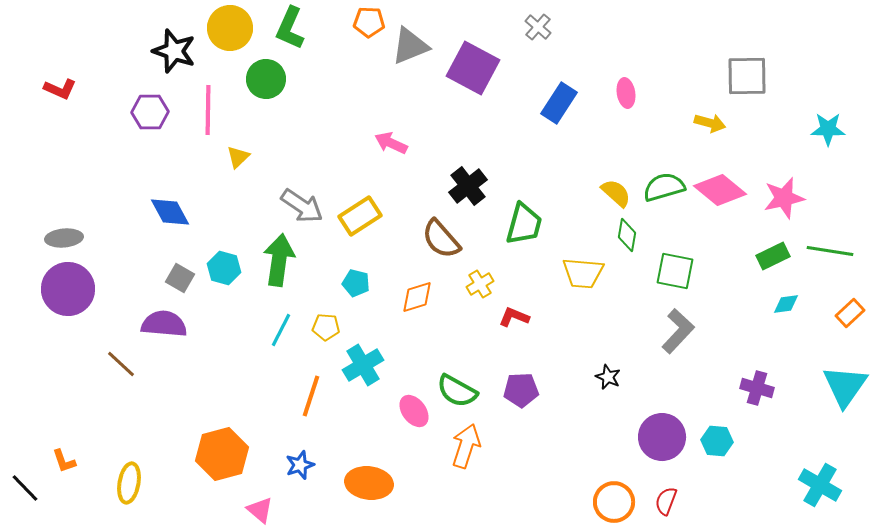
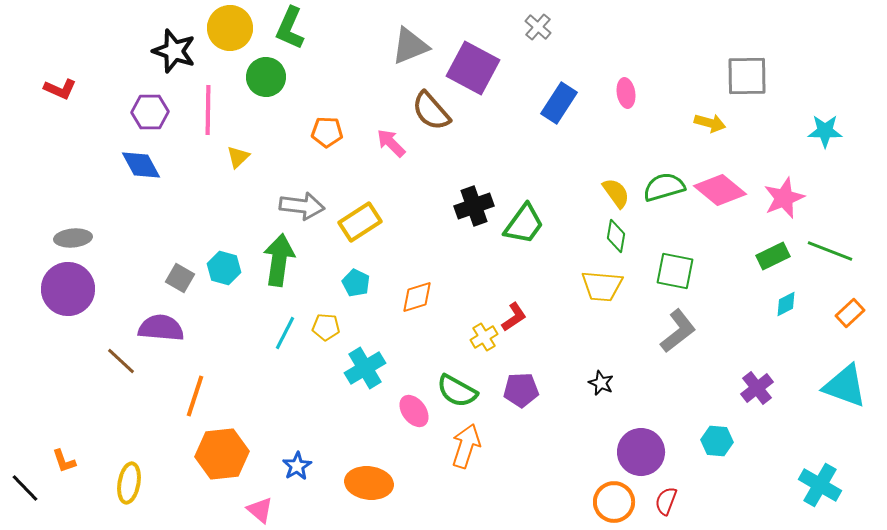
orange pentagon at (369, 22): moved 42 px left, 110 px down
green circle at (266, 79): moved 2 px up
cyan star at (828, 129): moved 3 px left, 2 px down
pink arrow at (391, 143): rotated 20 degrees clockwise
black cross at (468, 186): moved 6 px right, 20 px down; rotated 18 degrees clockwise
yellow semicircle at (616, 193): rotated 12 degrees clockwise
pink star at (784, 198): rotated 9 degrees counterclockwise
gray arrow at (302, 206): rotated 27 degrees counterclockwise
blue diamond at (170, 212): moved 29 px left, 47 px up
yellow rectangle at (360, 216): moved 6 px down
green trapezoid at (524, 224): rotated 21 degrees clockwise
green diamond at (627, 235): moved 11 px left, 1 px down
gray ellipse at (64, 238): moved 9 px right
brown semicircle at (441, 239): moved 10 px left, 128 px up
green line at (830, 251): rotated 12 degrees clockwise
yellow trapezoid at (583, 273): moved 19 px right, 13 px down
cyan pentagon at (356, 283): rotated 12 degrees clockwise
yellow cross at (480, 284): moved 4 px right, 53 px down
cyan diamond at (786, 304): rotated 20 degrees counterclockwise
red L-shape at (514, 317): rotated 124 degrees clockwise
purple semicircle at (164, 324): moved 3 px left, 4 px down
cyan line at (281, 330): moved 4 px right, 3 px down
gray L-shape at (678, 331): rotated 9 degrees clockwise
brown line at (121, 364): moved 3 px up
cyan cross at (363, 365): moved 2 px right, 3 px down
black star at (608, 377): moved 7 px left, 6 px down
cyan triangle at (845, 386): rotated 45 degrees counterclockwise
purple cross at (757, 388): rotated 36 degrees clockwise
orange line at (311, 396): moved 116 px left
purple circle at (662, 437): moved 21 px left, 15 px down
orange hexagon at (222, 454): rotated 9 degrees clockwise
blue star at (300, 465): moved 3 px left, 1 px down; rotated 12 degrees counterclockwise
